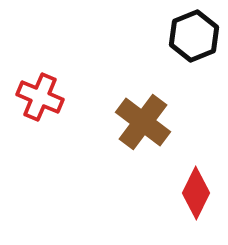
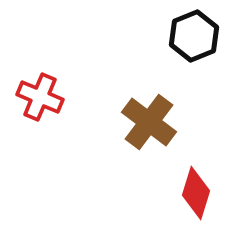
brown cross: moved 6 px right
red diamond: rotated 9 degrees counterclockwise
